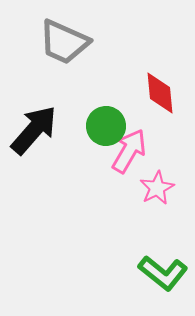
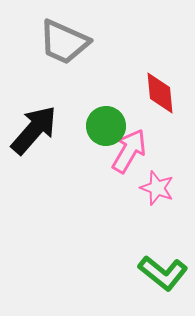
pink star: rotated 24 degrees counterclockwise
